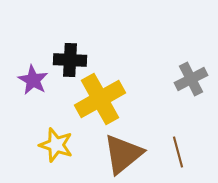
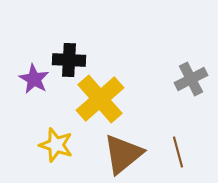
black cross: moved 1 px left
purple star: moved 1 px right, 1 px up
yellow cross: rotated 12 degrees counterclockwise
